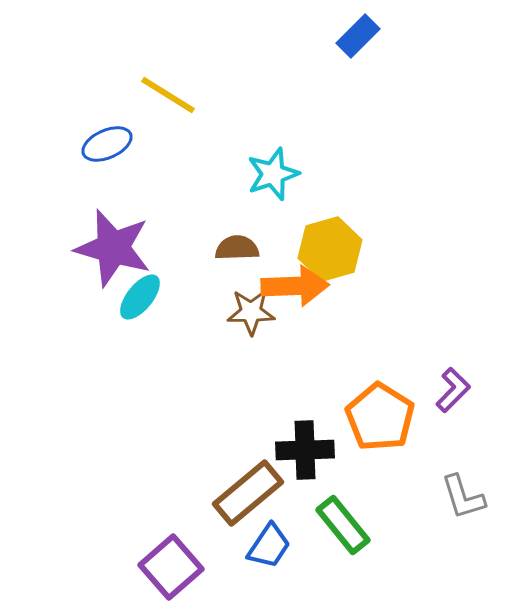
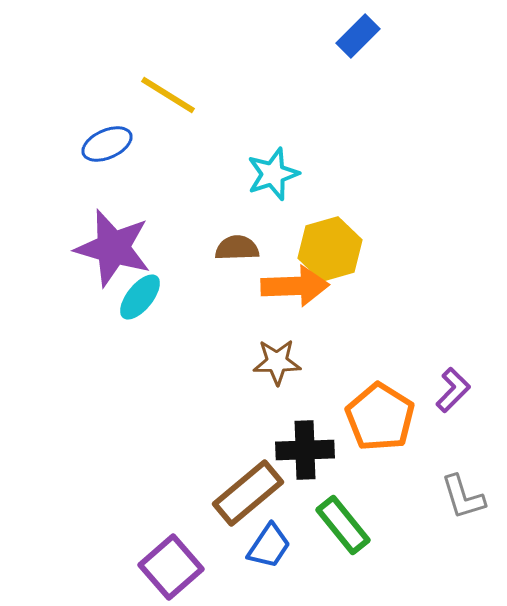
brown star: moved 26 px right, 50 px down
